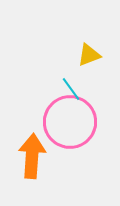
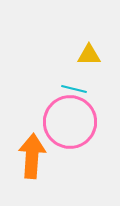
yellow triangle: rotated 20 degrees clockwise
cyan line: moved 3 px right; rotated 40 degrees counterclockwise
